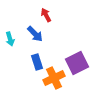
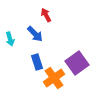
purple square: rotated 10 degrees counterclockwise
orange cross: rotated 10 degrees counterclockwise
